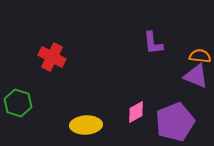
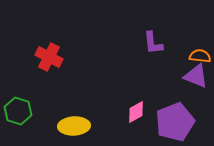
red cross: moved 3 px left
green hexagon: moved 8 px down
yellow ellipse: moved 12 px left, 1 px down
